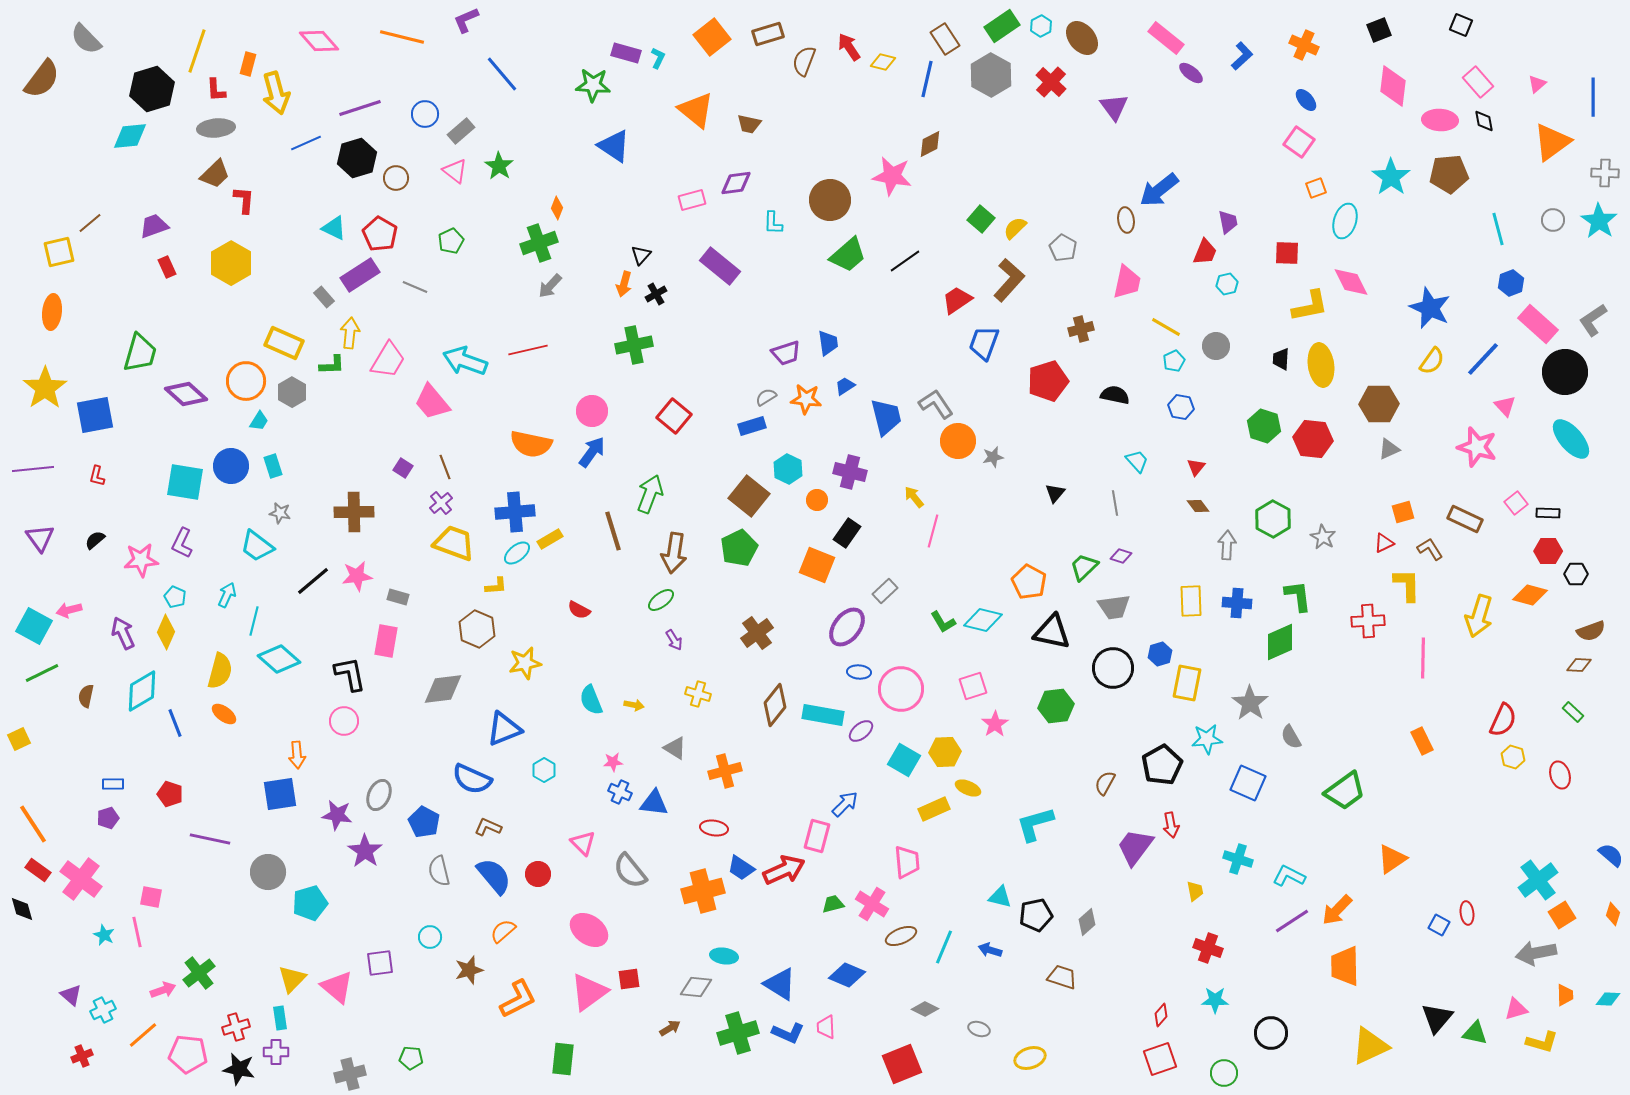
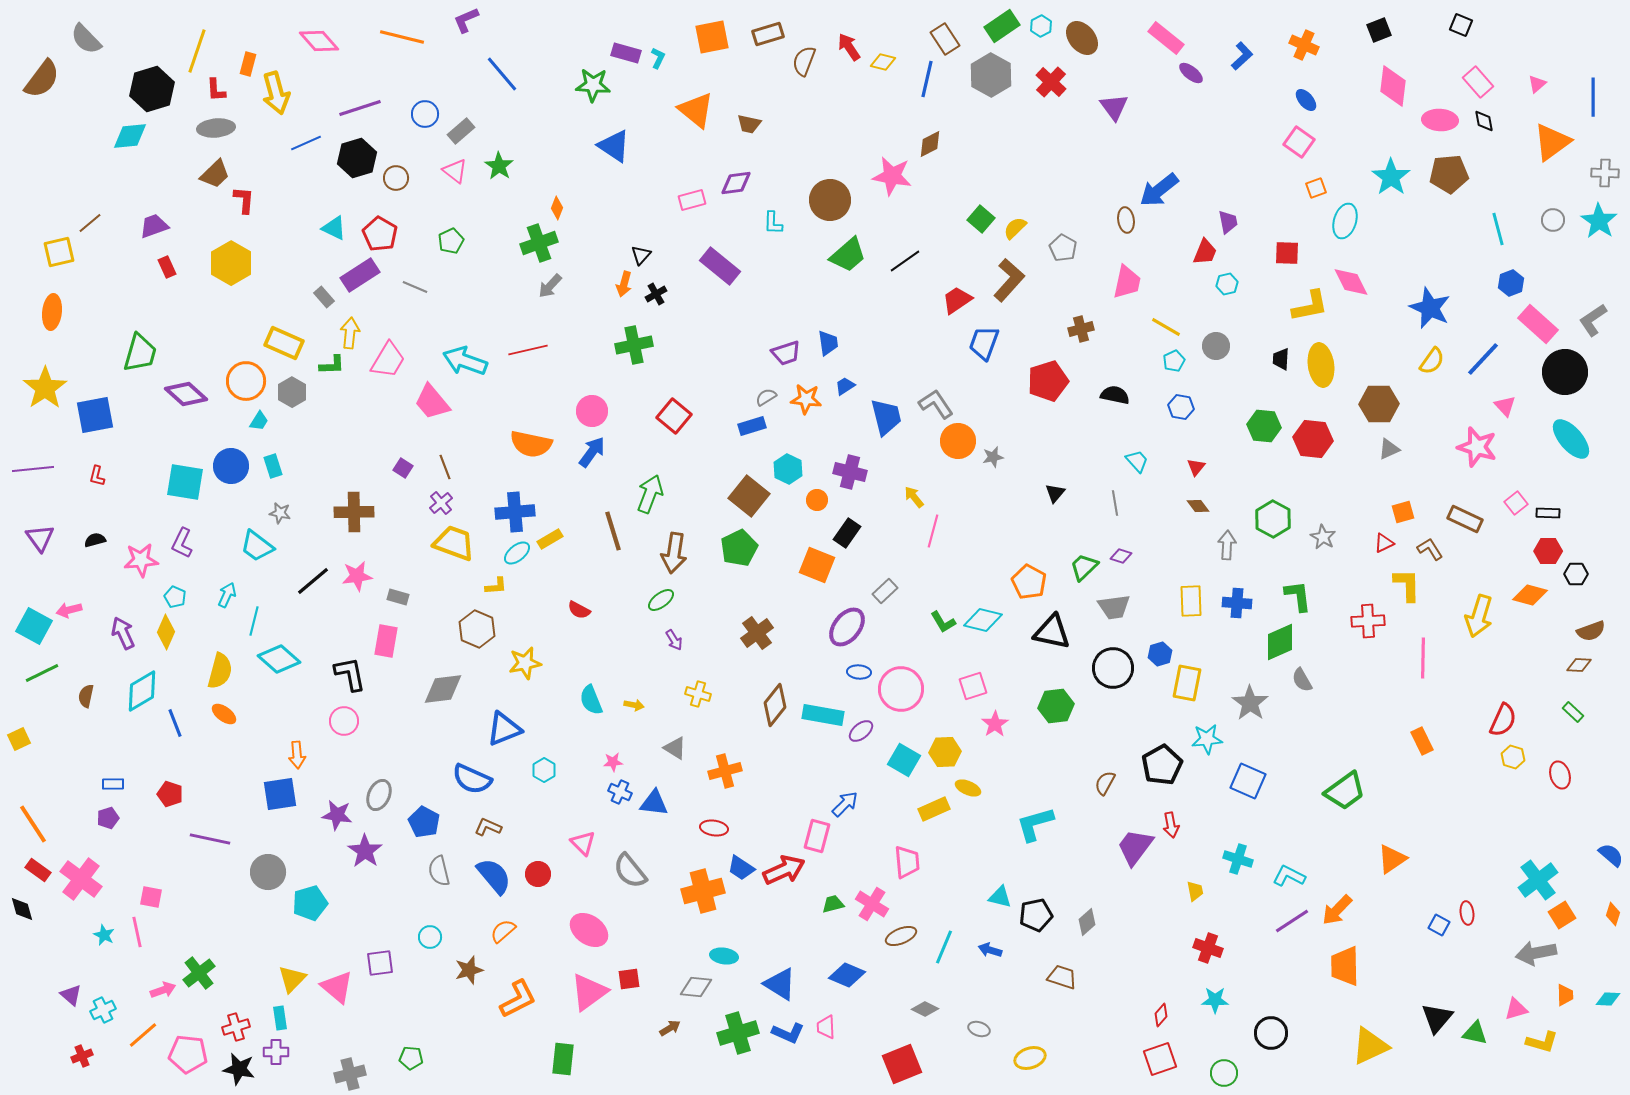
orange square at (712, 37): rotated 27 degrees clockwise
green hexagon at (1264, 426): rotated 12 degrees counterclockwise
black semicircle at (95, 540): rotated 25 degrees clockwise
gray semicircle at (1291, 737): moved 11 px right, 57 px up
blue square at (1248, 783): moved 2 px up
